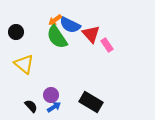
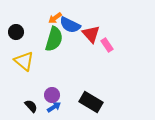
orange arrow: moved 2 px up
green semicircle: moved 3 px left, 2 px down; rotated 130 degrees counterclockwise
yellow triangle: moved 3 px up
purple circle: moved 1 px right
